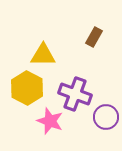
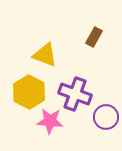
yellow triangle: moved 2 px right; rotated 20 degrees clockwise
yellow hexagon: moved 2 px right, 4 px down
pink star: rotated 16 degrees counterclockwise
